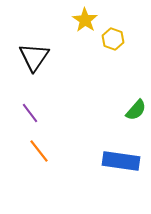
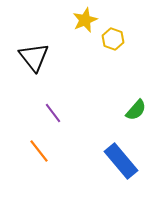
yellow star: rotated 15 degrees clockwise
black triangle: rotated 12 degrees counterclockwise
purple line: moved 23 px right
blue rectangle: rotated 42 degrees clockwise
